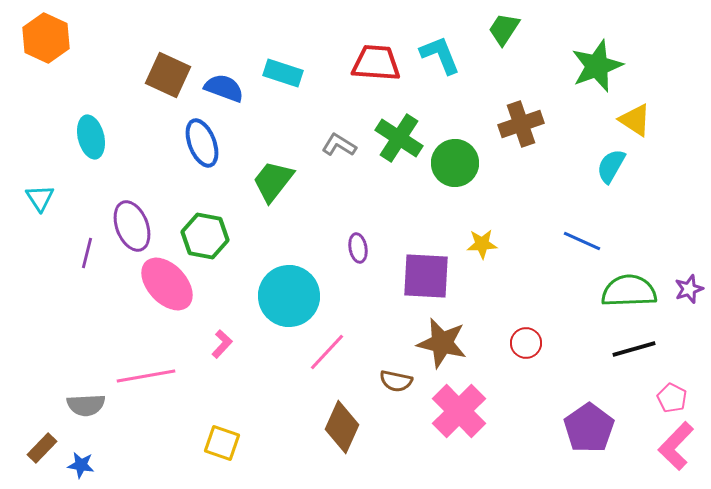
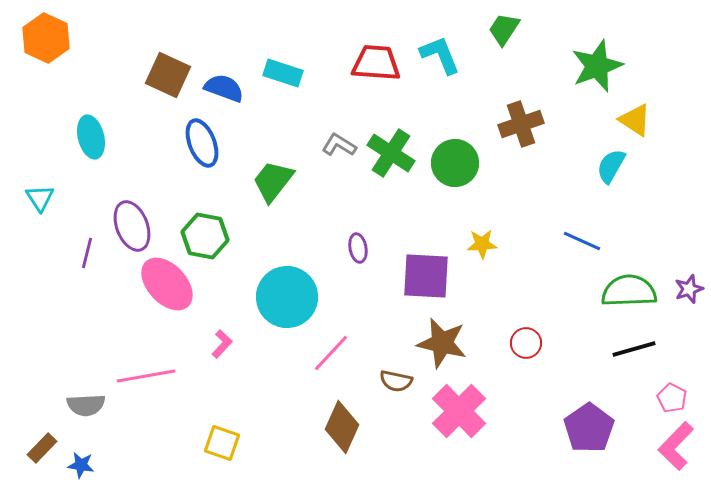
green cross at (399, 138): moved 8 px left, 15 px down
cyan circle at (289, 296): moved 2 px left, 1 px down
pink line at (327, 352): moved 4 px right, 1 px down
